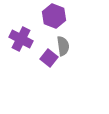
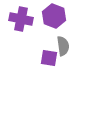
purple cross: moved 20 px up; rotated 15 degrees counterclockwise
purple square: rotated 30 degrees counterclockwise
